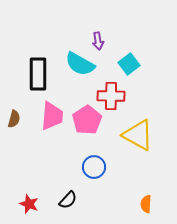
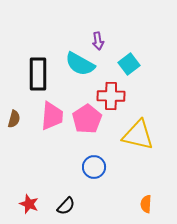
pink pentagon: moved 1 px up
yellow triangle: rotated 16 degrees counterclockwise
black semicircle: moved 2 px left, 6 px down
